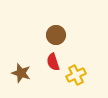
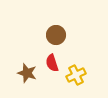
red semicircle: moved 1 px left, 1 px down
brown star: moved 6 px right
